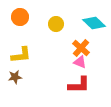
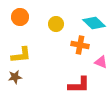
orange cross: moved 1 px left, 3 px up; rotated 30 degrees counterclockwise
pink triangle: moved 21 px right
